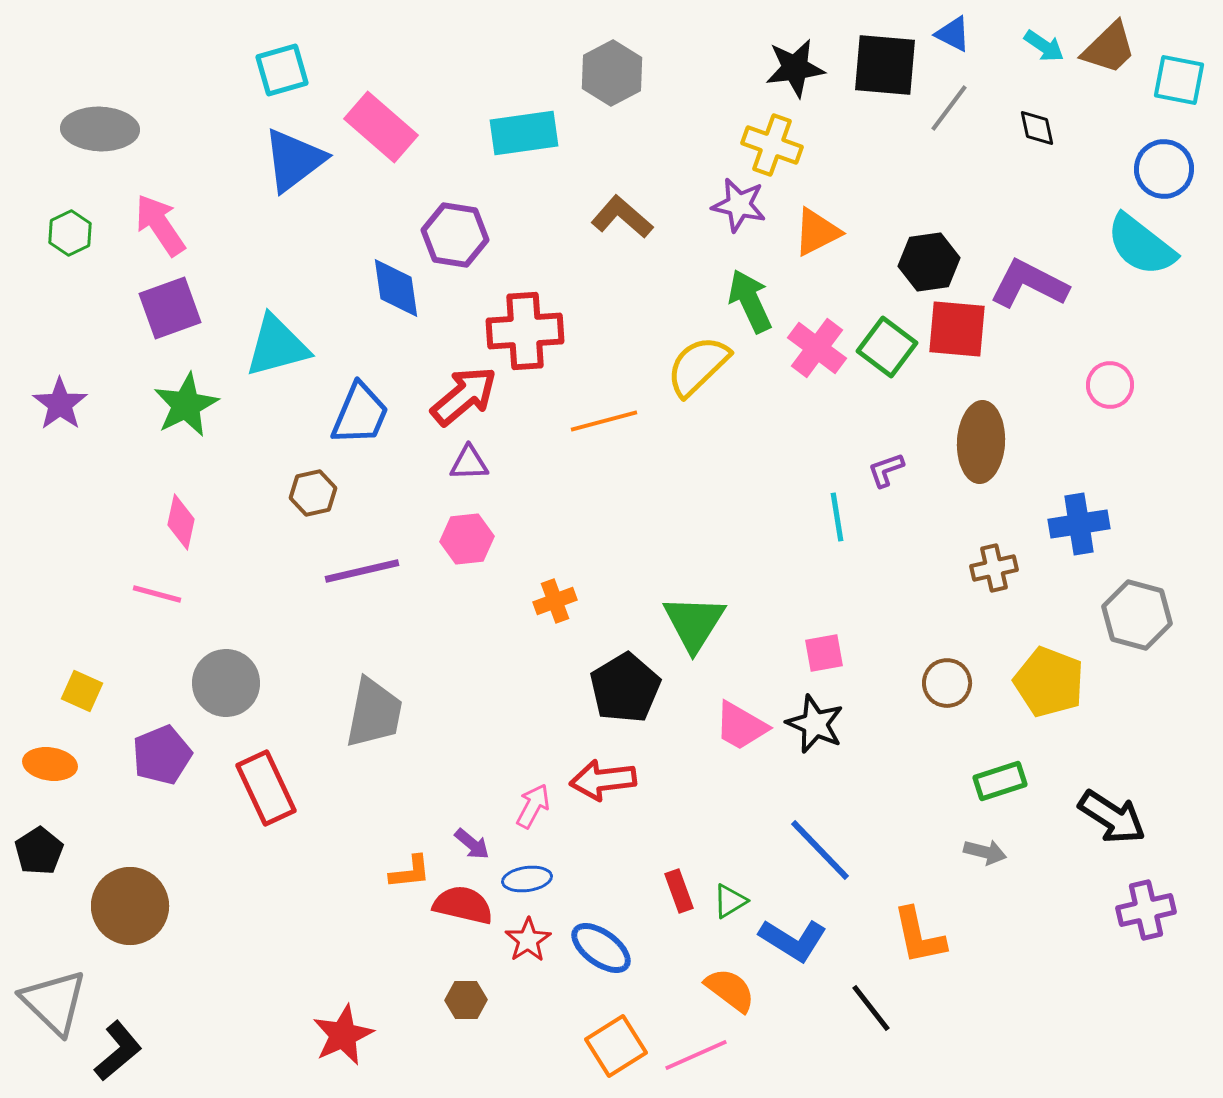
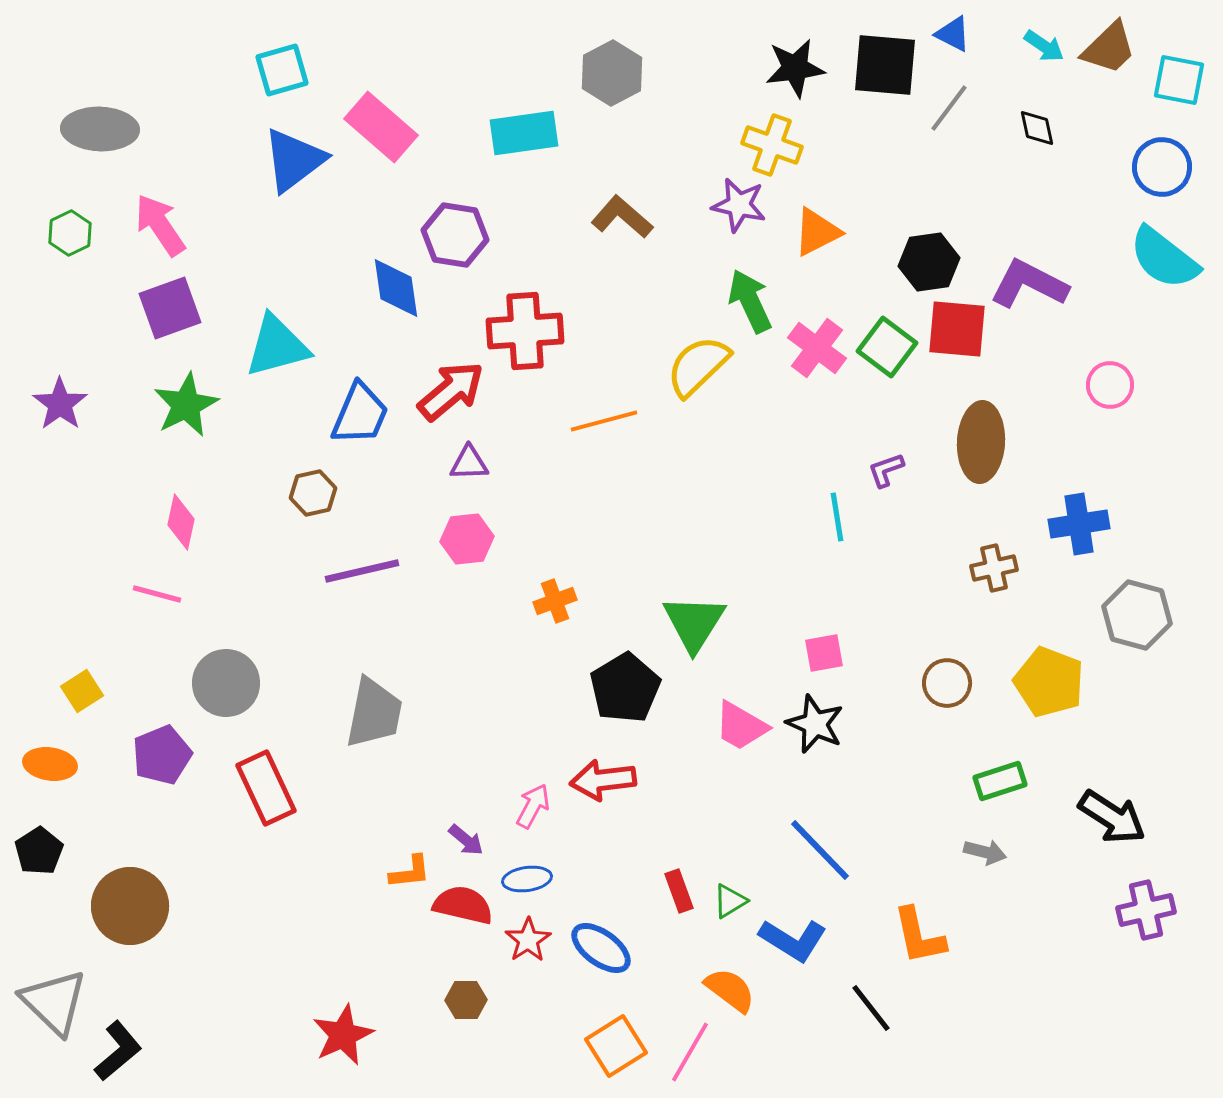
blue circle at (1164, 169): moved 2 px left, 2 px up
cyan semicircle at (1141, 245): moved 23 px right, 13 px down
red arrow at (464, 396): moved 13 px left, 5 px up
yellow square at (82, 691): rotated 33 degrees clockwise
purple arrow at (472, 844): moved 6 px left, 4 px up
pink line at (696, 1055): moved 6 px left, 3 px up; rotated 36 degrees counterclockwise
